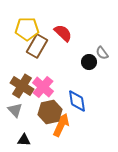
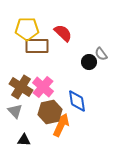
brown rectangle: rotated 60 degrees clockwise
gray semicircle: moved 1 px left, 1 px down
brown cross: moved 1 px left, 1 px down
gray triangle: moved 1 px down
